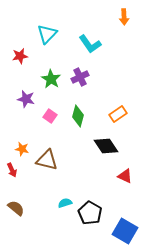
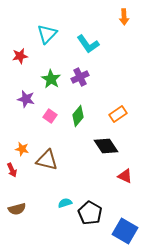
cyan L-shape: moved 2 px left
green diamond: rotated 25 degrees clockwise
brown semicircle: moved 1 px right, 1 px down; rotated 126 degrees clockwise
